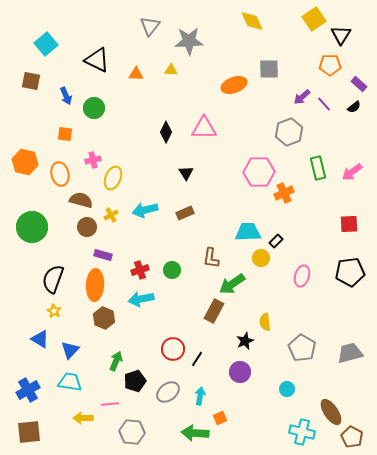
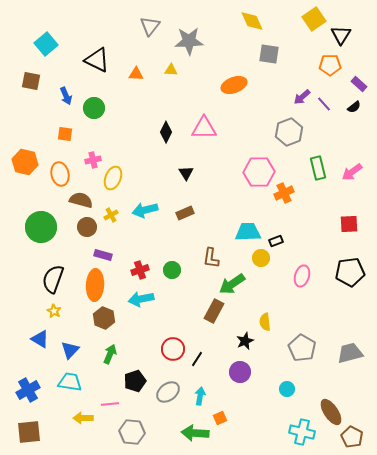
gray square at (269, 69): moved 15 px up; rotated 10 degrees clockwise
green circle at (32, 227): moved 9 px right
black rectangle at (276, 241): rotated 24 degrees clockwise
green arrow at (116, 361): moved 6 px left, 7 px up
